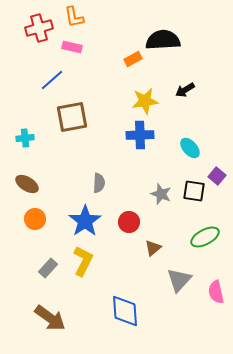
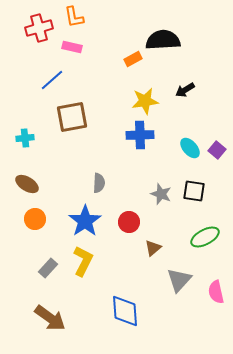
purple square: moved 26 px up
